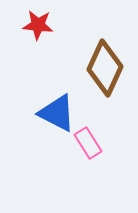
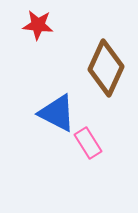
brown diamond: moved 1 px right
